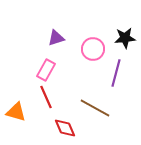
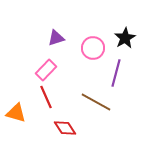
black star: rotated 25 degrees counterclockwise
pink circle: moved 1 px up
pink rectangle: rotated 15 degrees clockwise
brown line: moved 1 px right, 6 px up
orange triangle: moved 1 px down
red diamond: rotated 10 degrees counterclockwise
